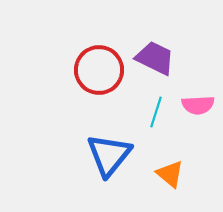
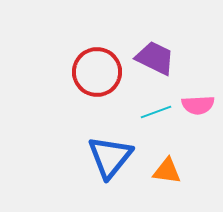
red circle: moved 2 px left, 2 px down
cyan line: rotated 52 degrees clockwise
blue triangle: moved 1 px right, 2 px down
orange triangle: moved 3 px left, 3 px up; rotated 32 degrees counterclockwise
